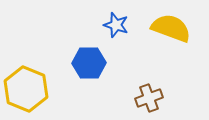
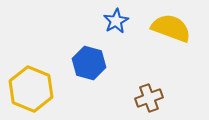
blue star: moved 4 px up; rotated 25 degrees clockwise
blue hexagon: rotated 16 degrees clockwise
yellow hexagon: moved 5 px right
